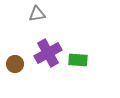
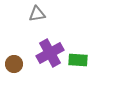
purple cross: moved 2 px right
brown circle: moved 1 px left
